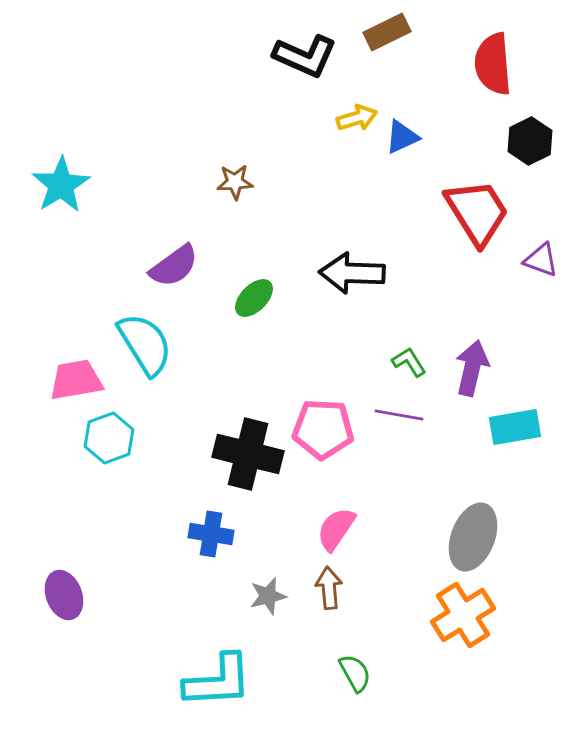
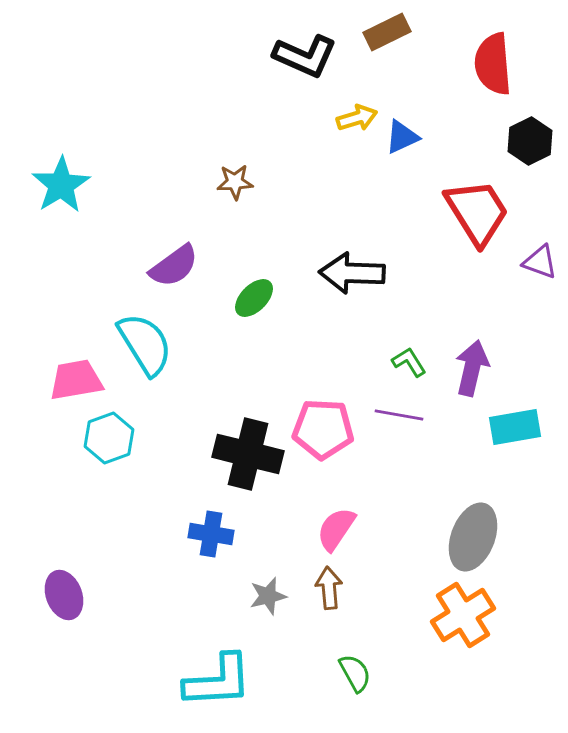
purple triangle: moved 1 px left, 2 px down
